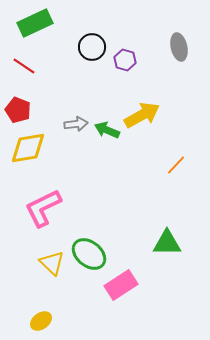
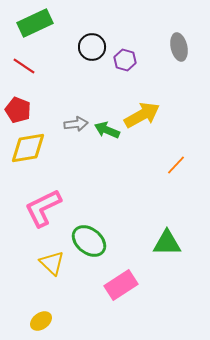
green ellipse: moved 13 px up
